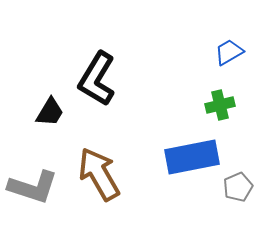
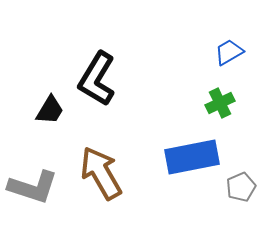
green cross: moved 2 px up; rotated 12 degrees counterclockwise
black trapezoid: moved 2 px up
brown arrow: moved 2 px right, 1 px up
gray pentagon: moved 3 px right
